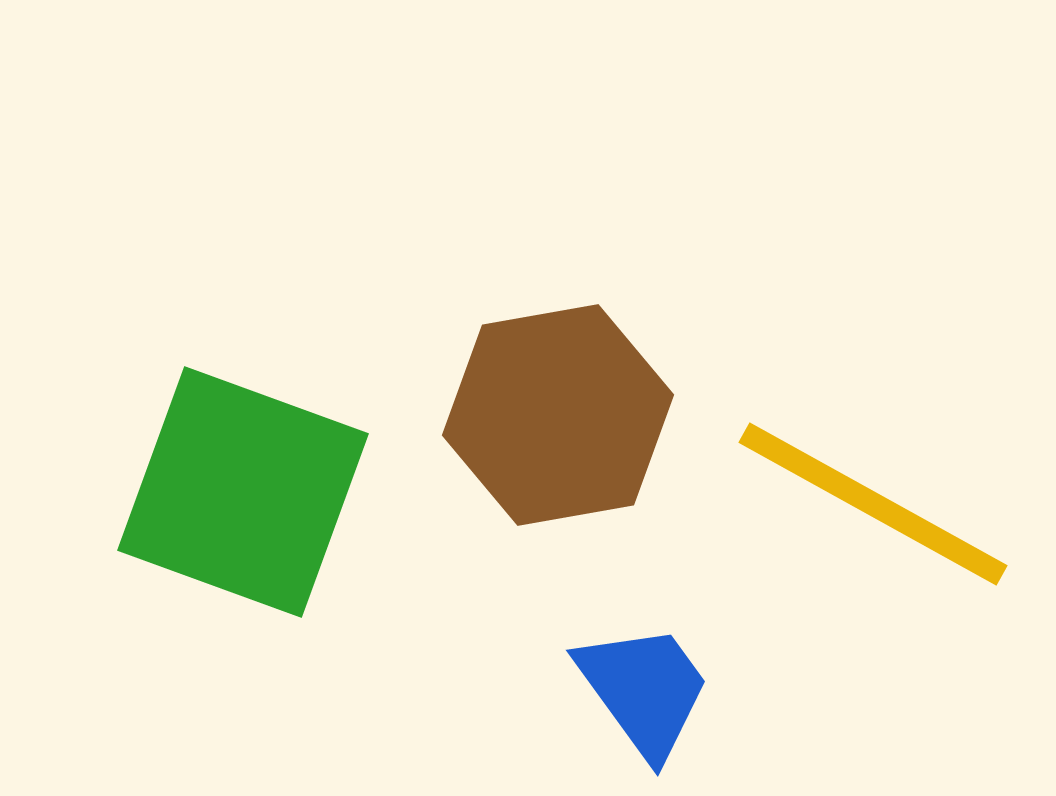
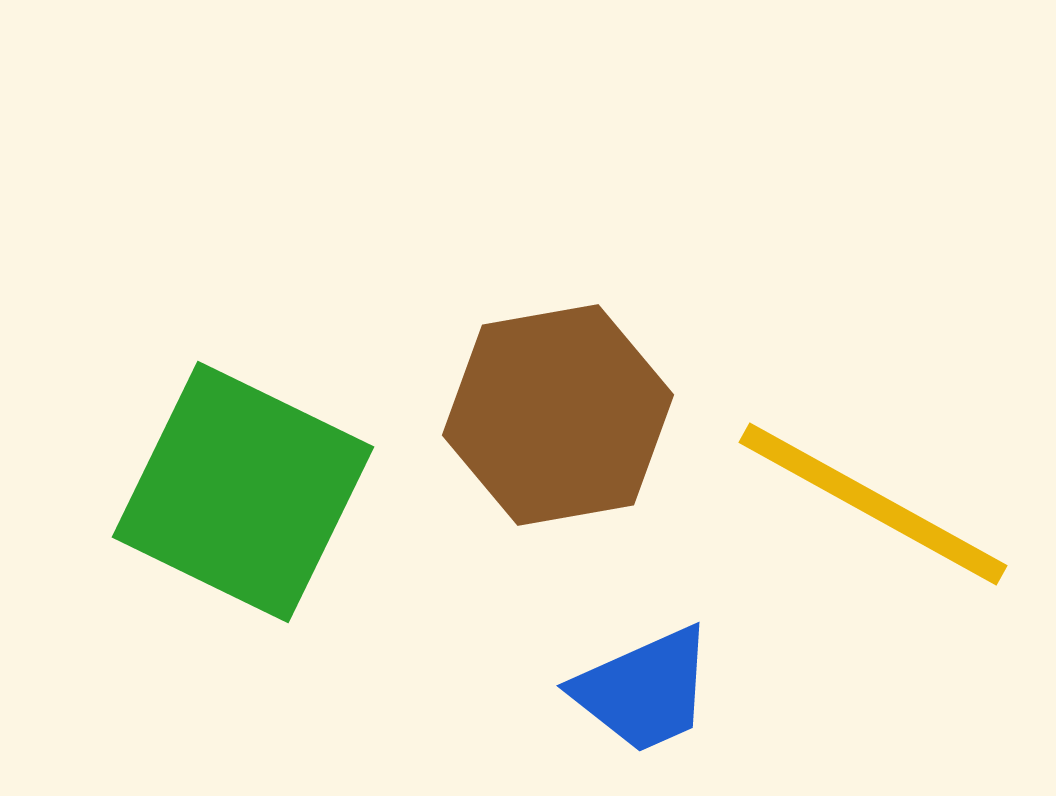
green square: rotated 6 degrees clockwise
blue trapezoid: rotated 102 degrees clockwise
